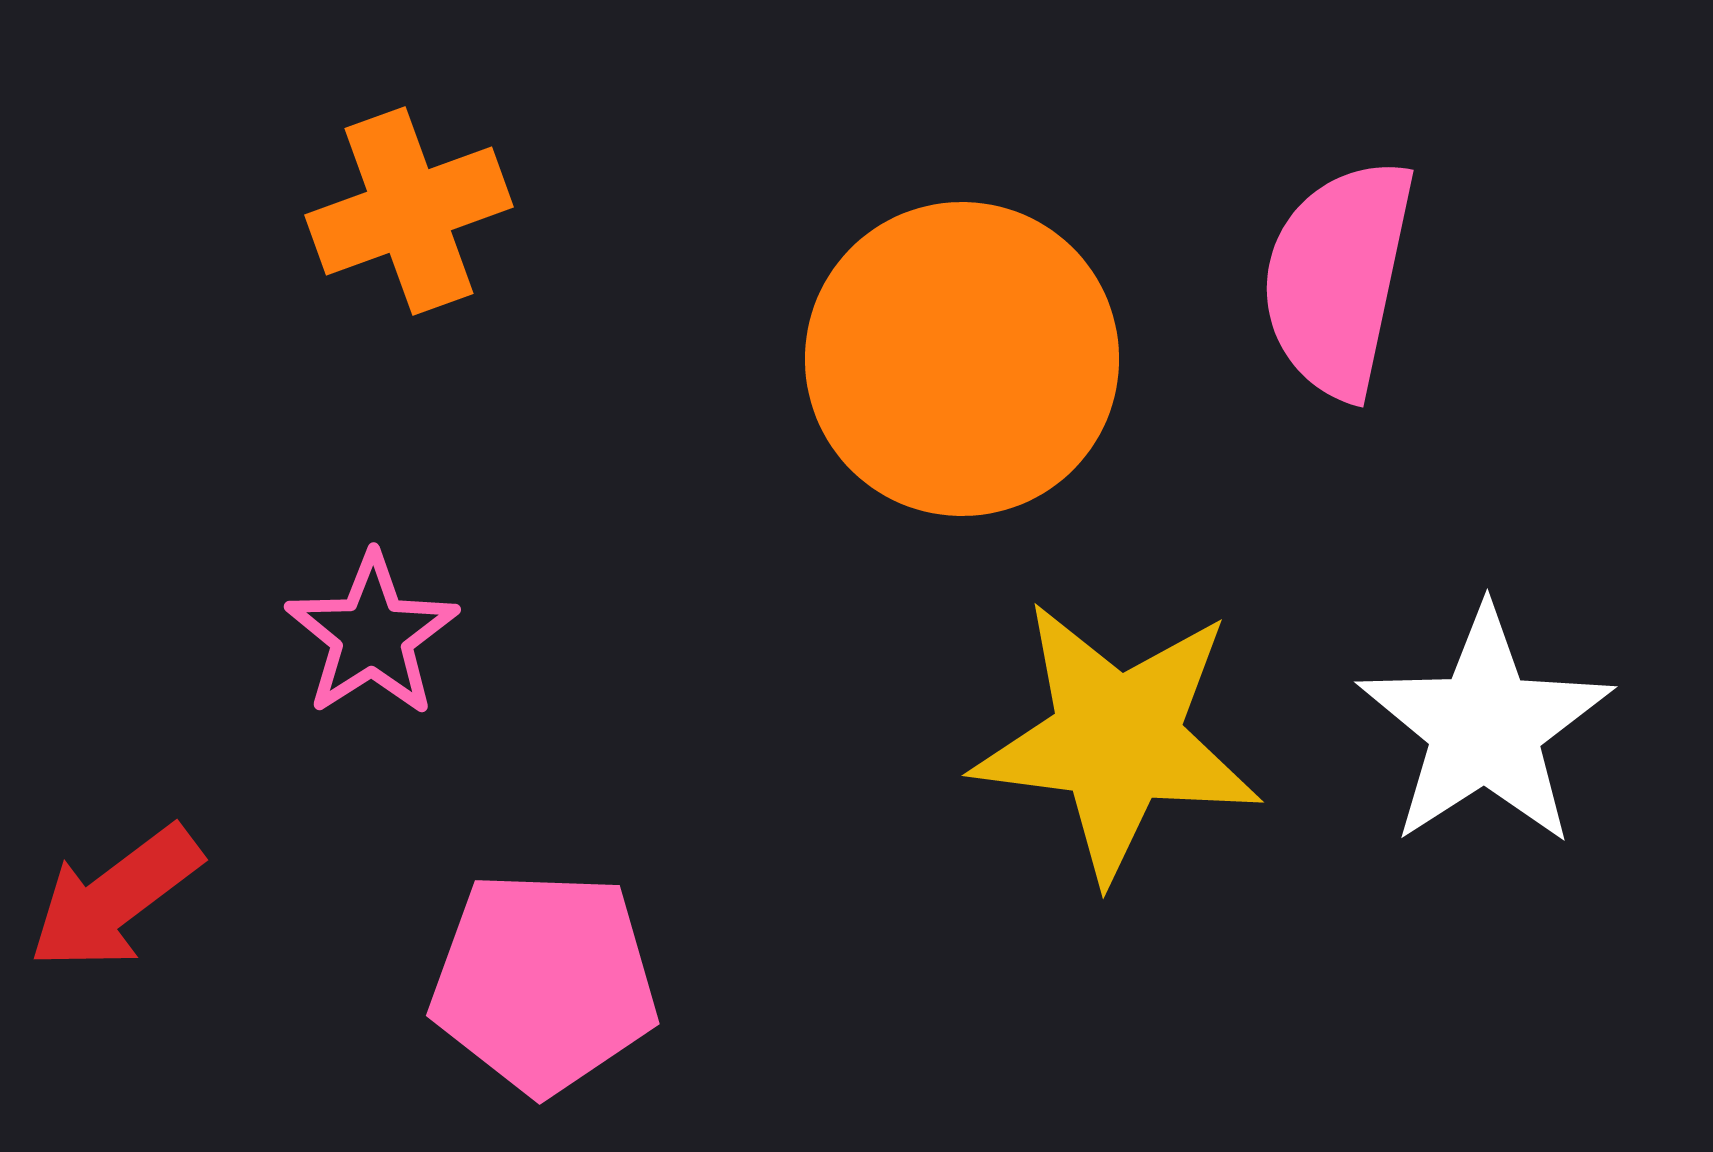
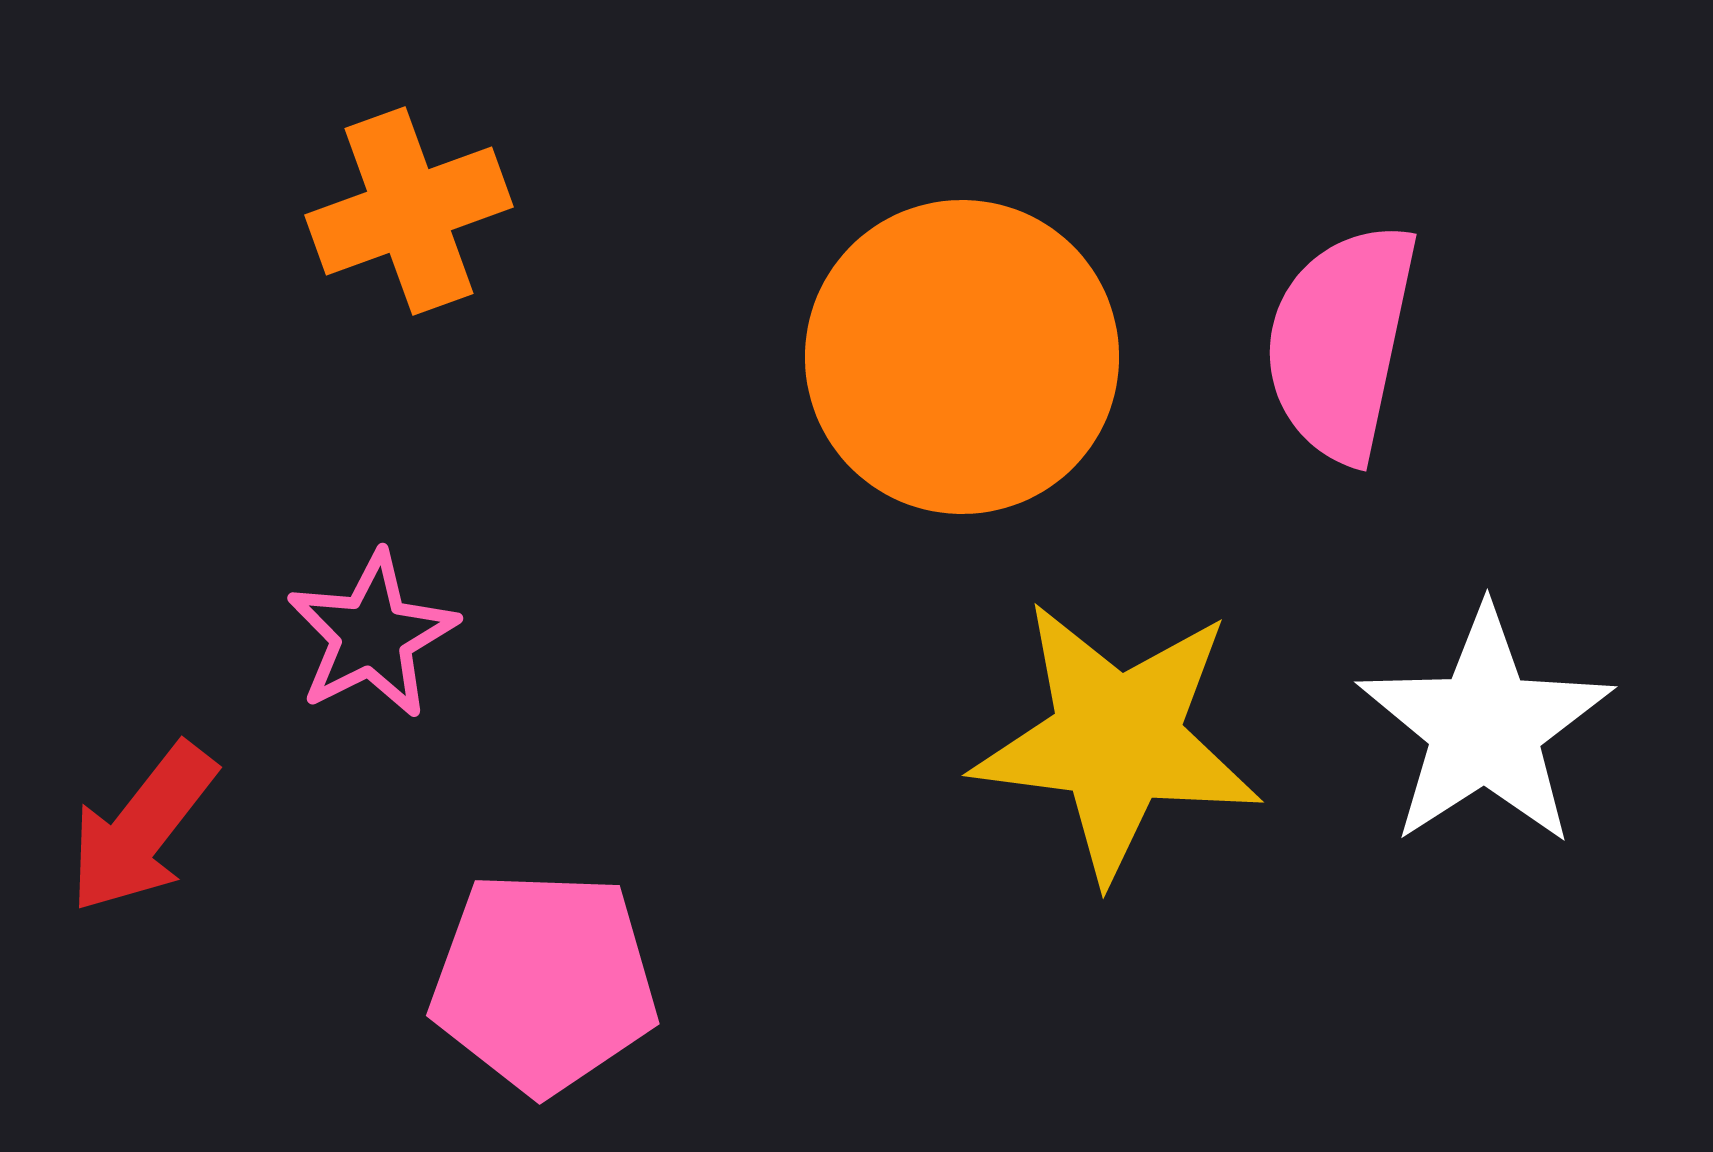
pink semicircle: moved 3 px right, 64 px down
orange circle: moved 2 px up
pink star: rotated 6 degrees clockwise
red arrow: moved 27 px right, 70 px up; rotated 15 degrees counterclockwise
